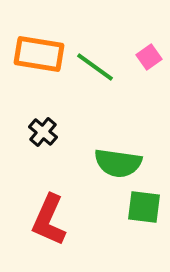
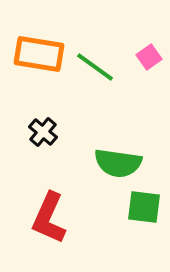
red L-shape: moved 2 px up
